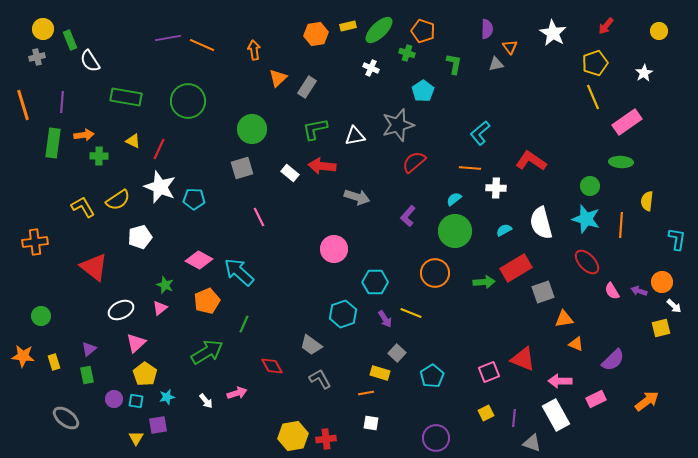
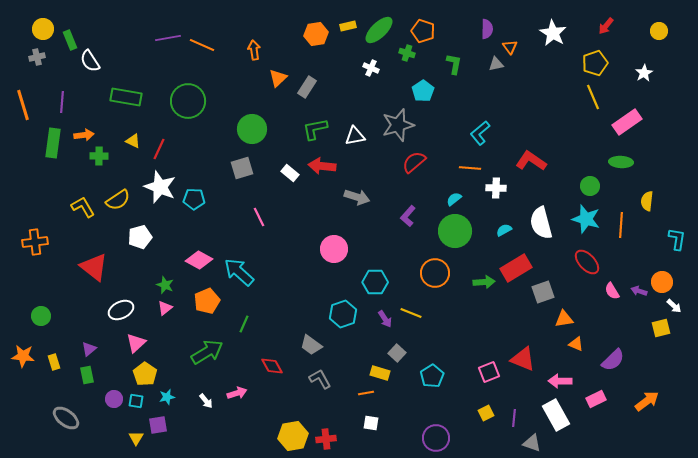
pink triangle at (160, 308): moved 5 px right
